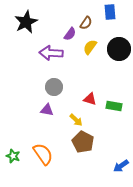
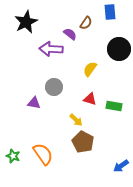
purple semicircle: rotated 88 degrees counterclockwise
yellow semicircle: moved 22 px down
purple arrow: moved 4 px up
purple triangle: moved 13 px left, 7 px up
